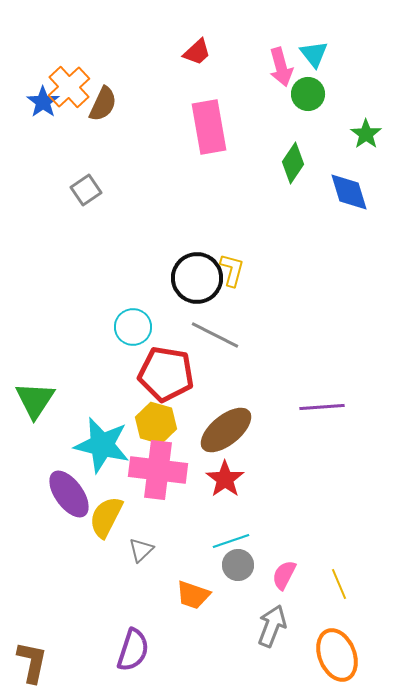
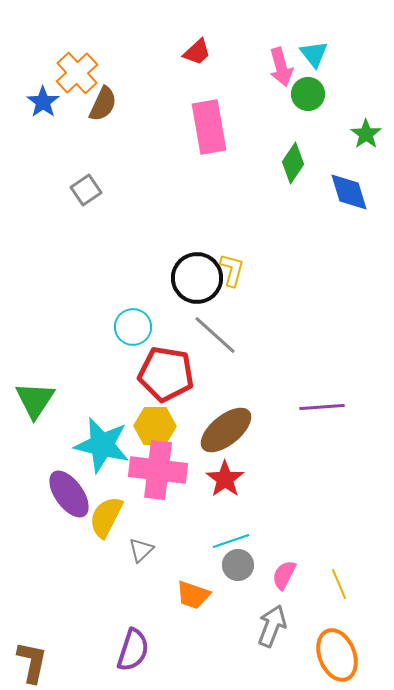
orange cross: moved 8 px right, 14 px up
gray line: rotated 15 degrees clockwise
yellow hexagon: moved 1 px left, 3 px down; rotated 15 degrees counterclockwise
